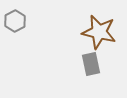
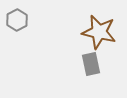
gray hexagon: moved 2 px right, 1 px up
